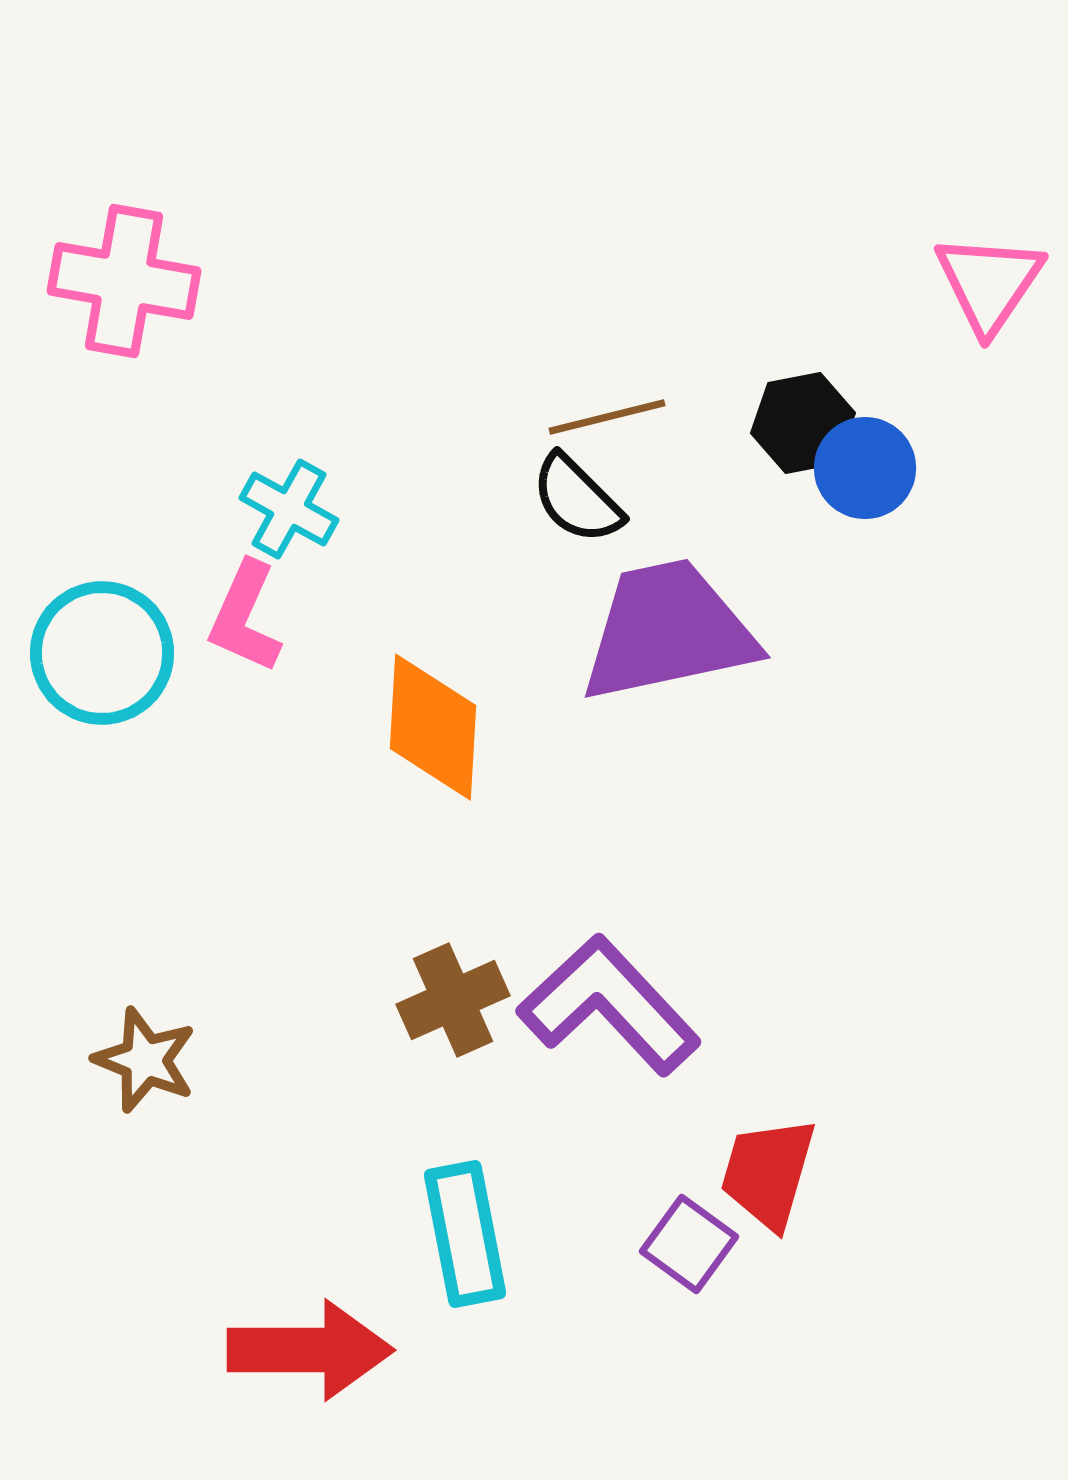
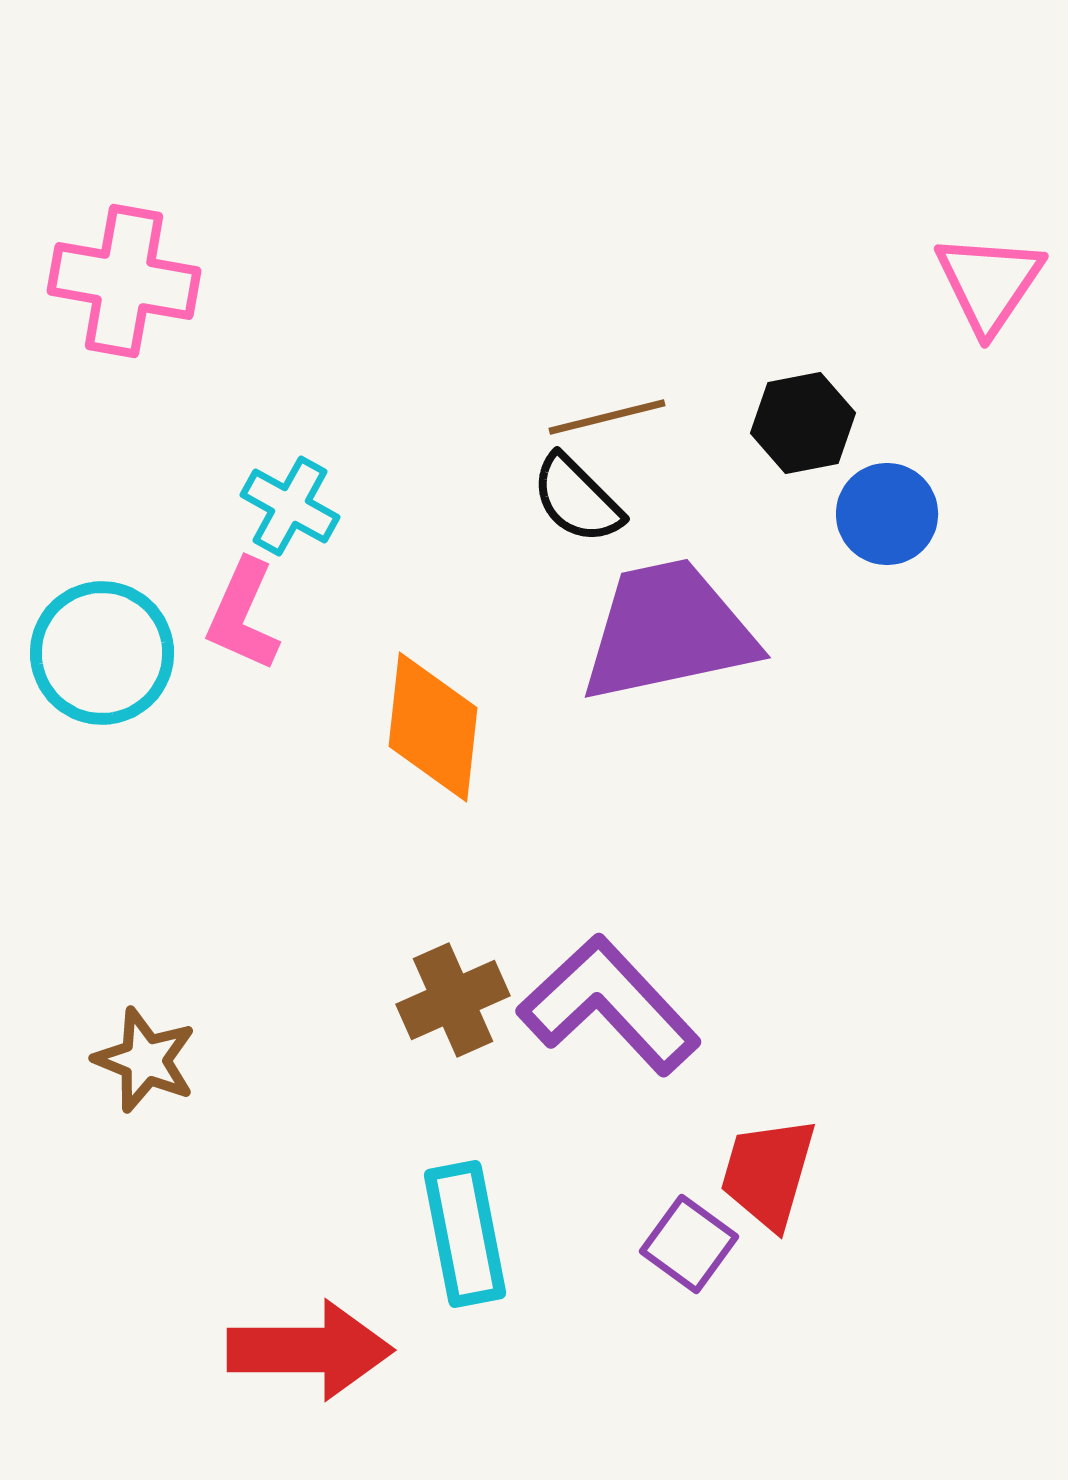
blue circle: moved 22 px right, 46 px down
cyan cross: moved 1 px right, 3 px up
pink L-shape: moved 2 px left, 2 px up
orange diamond: rotated 3 degrees clockwise
